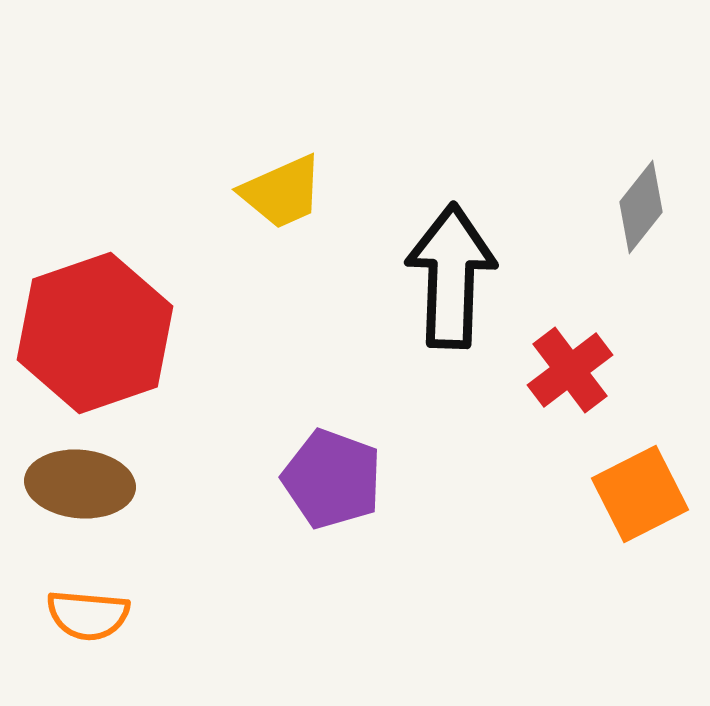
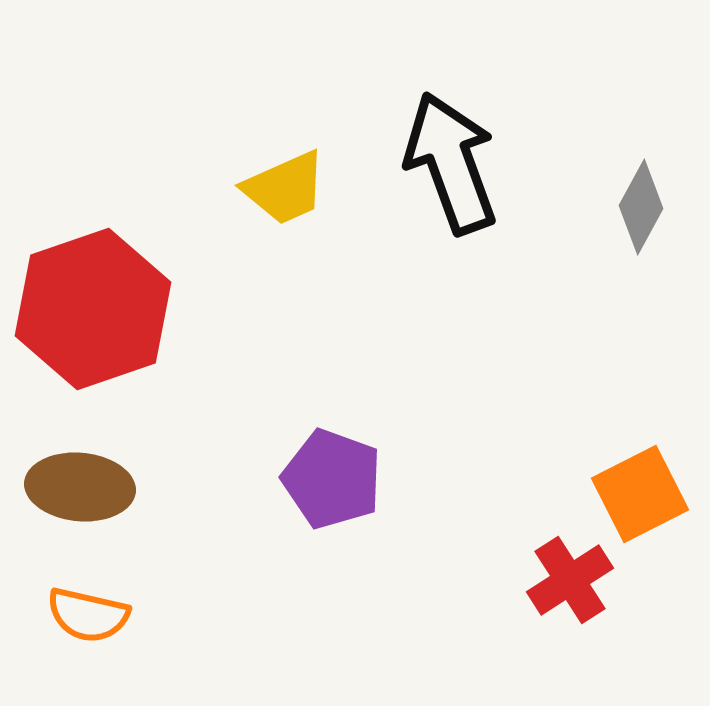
yellow trapezoid: moved 3 px right, 4 px up
gray diamond: rotated 10 degrees counterclockwise
black arrow: moved 113 px up; rotated 22 degrees counterclockwise
red hexagon: moved 2 px left, 24 px up
red cross: moved 210 px down; rotated 4 degrees clockwise
brown ellipse: moved 3 px down
orange semicircle: rotated 8 degrees clockwise
